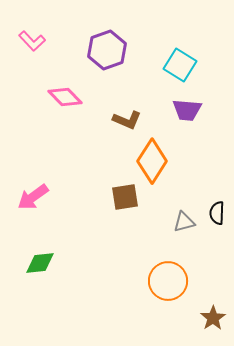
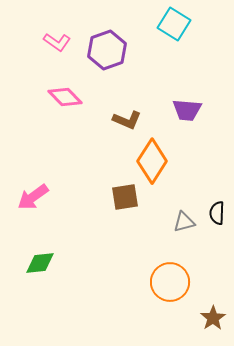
pink L-shape: moved 25 px right, 1 px down; rotated 12 degrees counterclockwise
cyan square: moved 6 px left, 41 px up
orange circle: moved 2 px right, 1 px down
